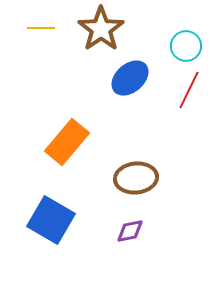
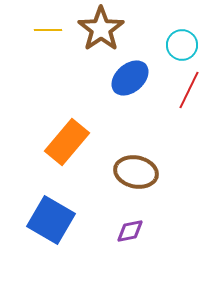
yellow line: moved 7 px right, 2 px down
cyan circle: moved 4 px left, 1 px up
brown ellipse: moved 6 px up; rotated 18 degrees clockwise
